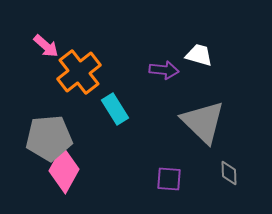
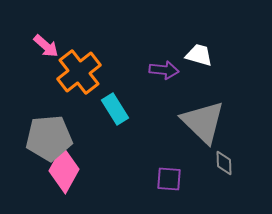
gray diamond: moved 5 px left, 10 px up
